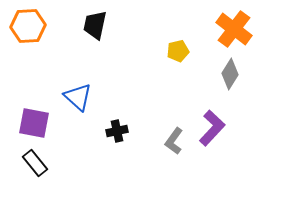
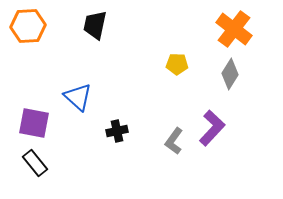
yellow pentagon: moved 1 px left, 13 px down; rotated 15 degrees clockwise
